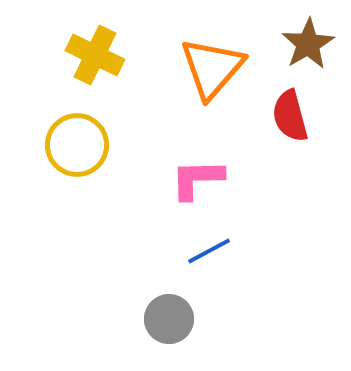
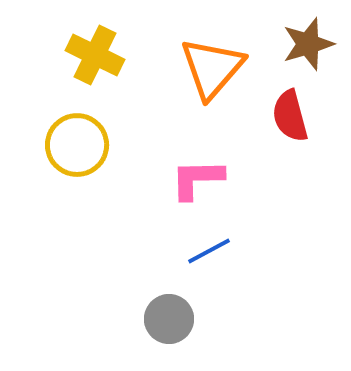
brown star: rotated 14 degrees clockwise
